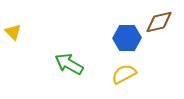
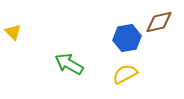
blue hexagon: rotated 8 degrees counterclockwise
yellow semicircle: moved 1 px right
